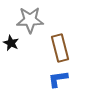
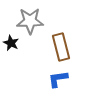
gray star: moved 1 px down
brown rectangle: moved 1 px right, 1 px up
